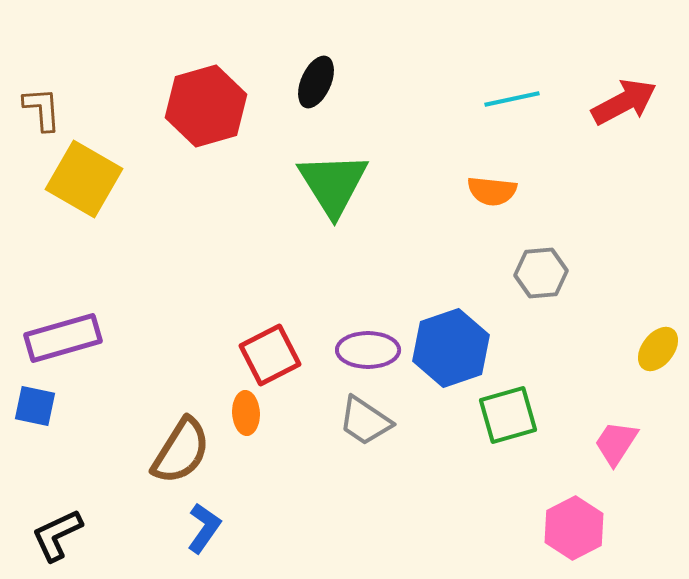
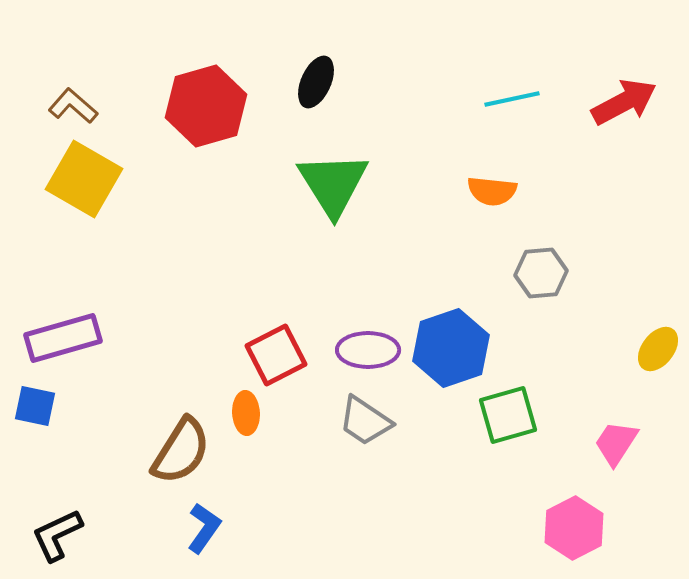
brown L-shape: moved 31 px right, 3 px up; rotated 45 degrees counterclockwise
red square: moved 6 px right
